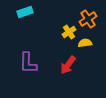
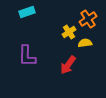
cyan rectangle: moved 2 px right
purple L-shape: moved 1 px left, 7 px up
